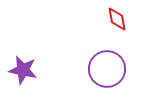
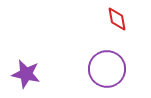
purple star: moved 3 px right, 4 px down
